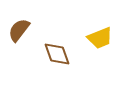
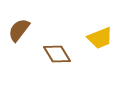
brown diamond: rotated 12 degrees counterclockwise
